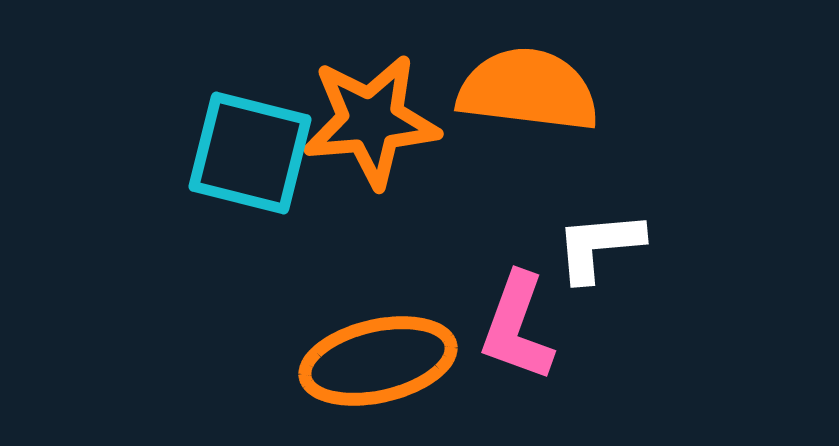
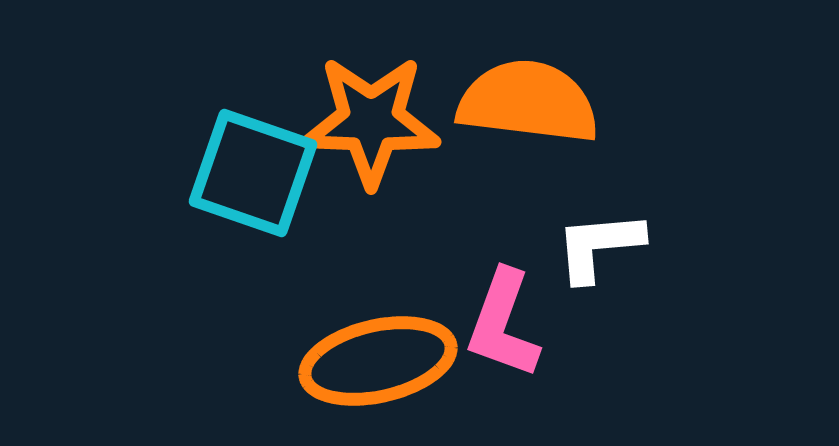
orange semicircle: moved 12 px down
orange star: rotated 7 degrees clockwise
cyan square: moved 3 px right, 20 px down; rotated 5 degrees clockwise
pink L-shape: moved 14 px left, 3 px up
